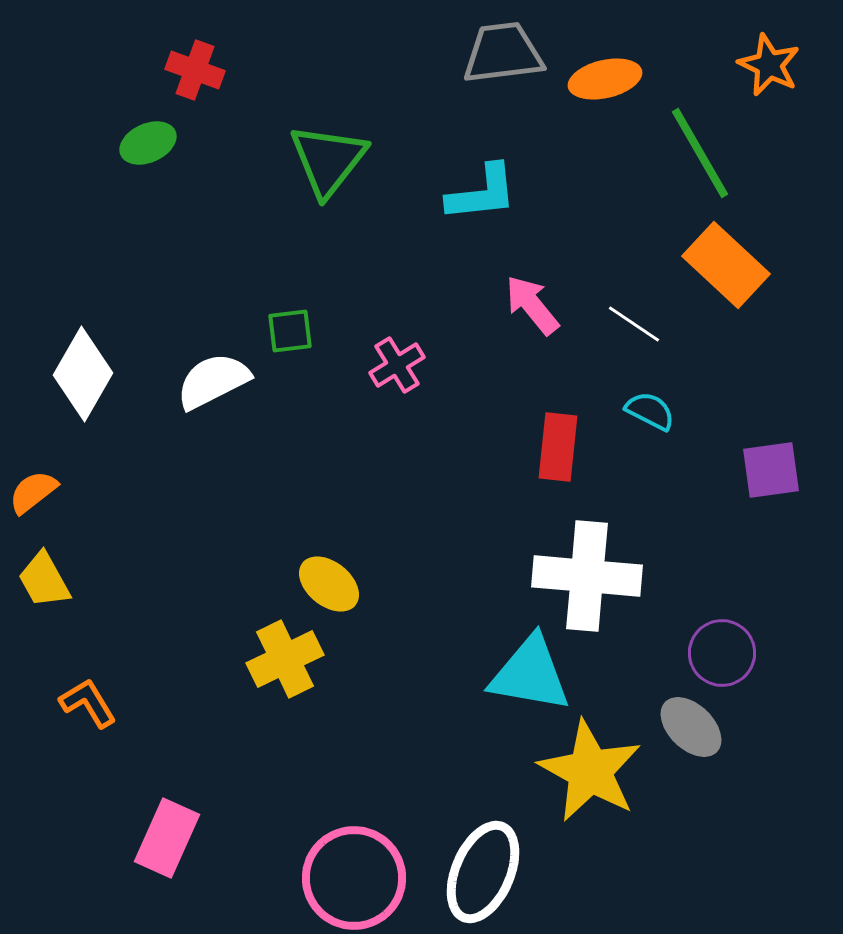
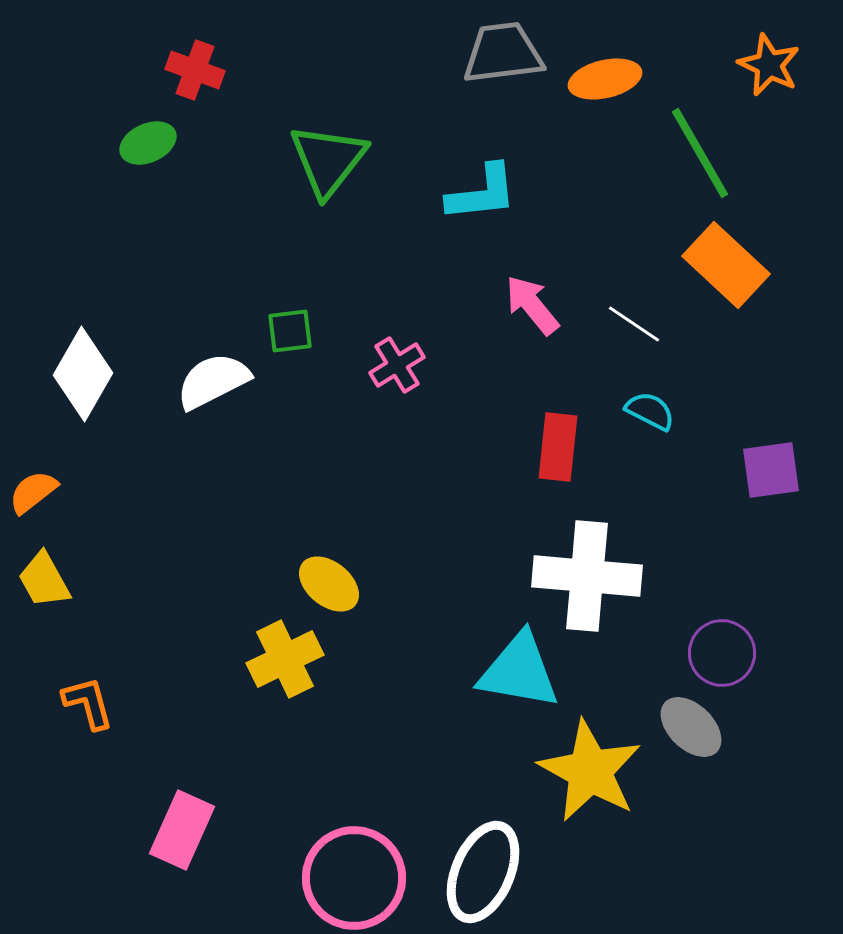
cyan triangle: moved 11 px left, 3 px up
orange L-shape: rotated 16 degrees clockwise
pink rectangle: moved 15 px right, 8 px up
